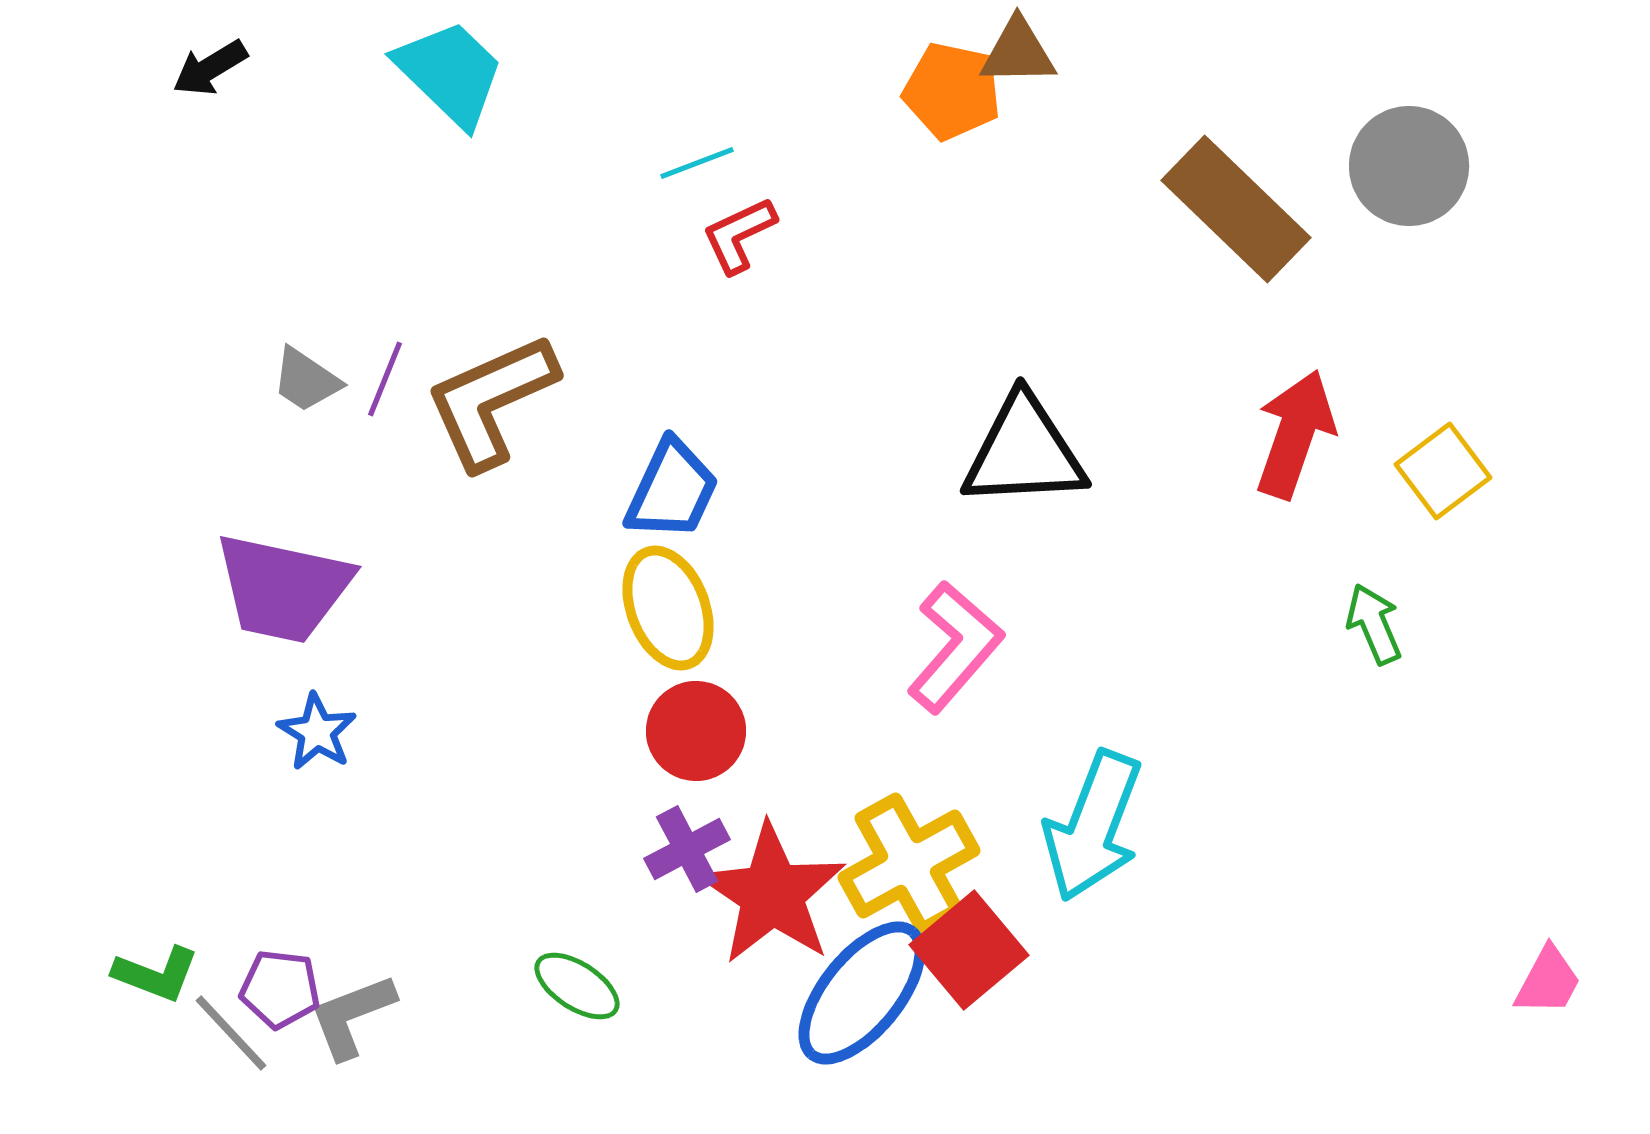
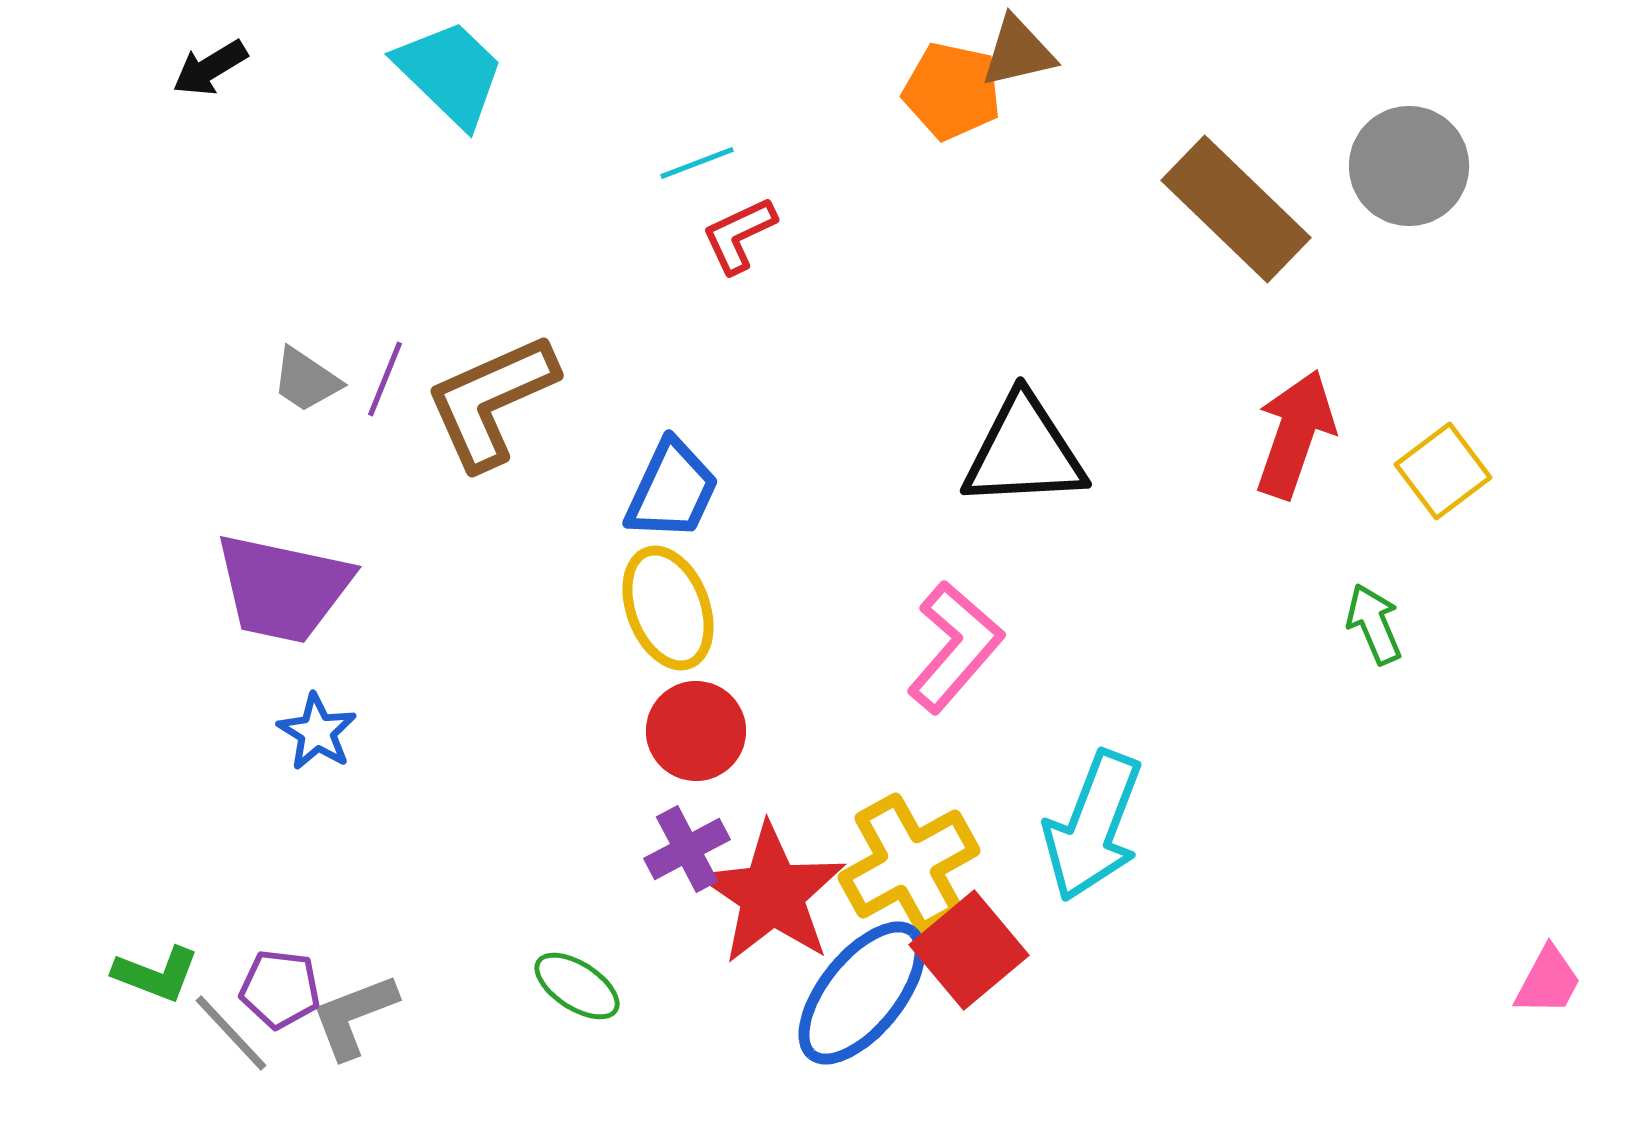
brown triangle: rotated 12 degrees counterclockwise
gray L-shape: moved 2 px right
